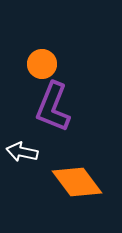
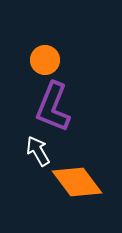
orange circle: moved 3 px right, 4 px up
white arrow: moved 16 px right, 1 px up; rotated 48 degrees clockwise
